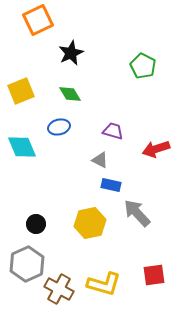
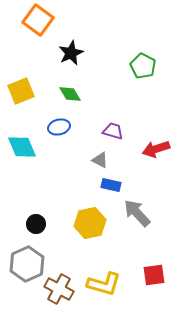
orange square: rotated 28 degrees counterclockwise
